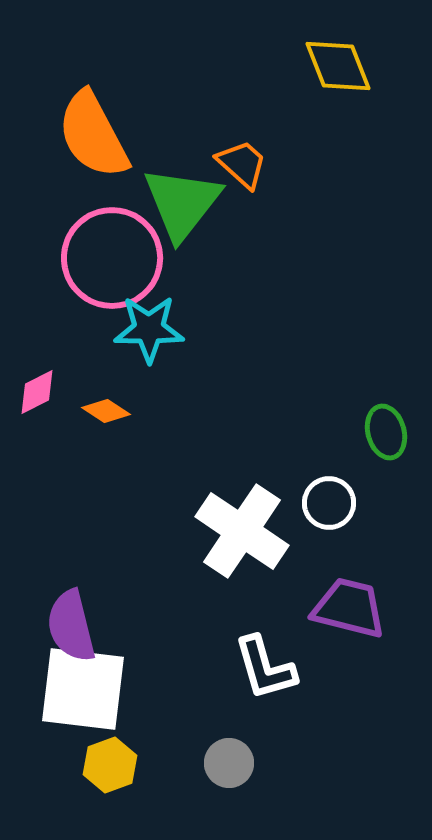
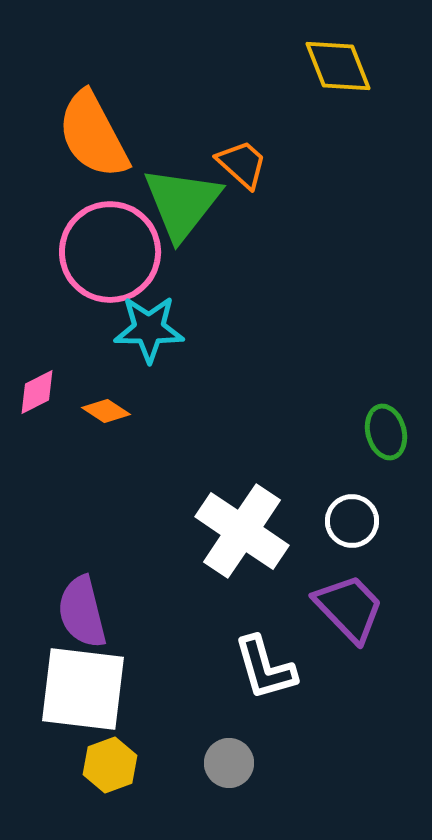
pink circle: moved 2 px left, 6 px up
white circle: moved 23 px right, 18 px down
purple trapezoid: rotated 32 degrees clockwise
purple semicircle: moved 11 px right, 14 px up
